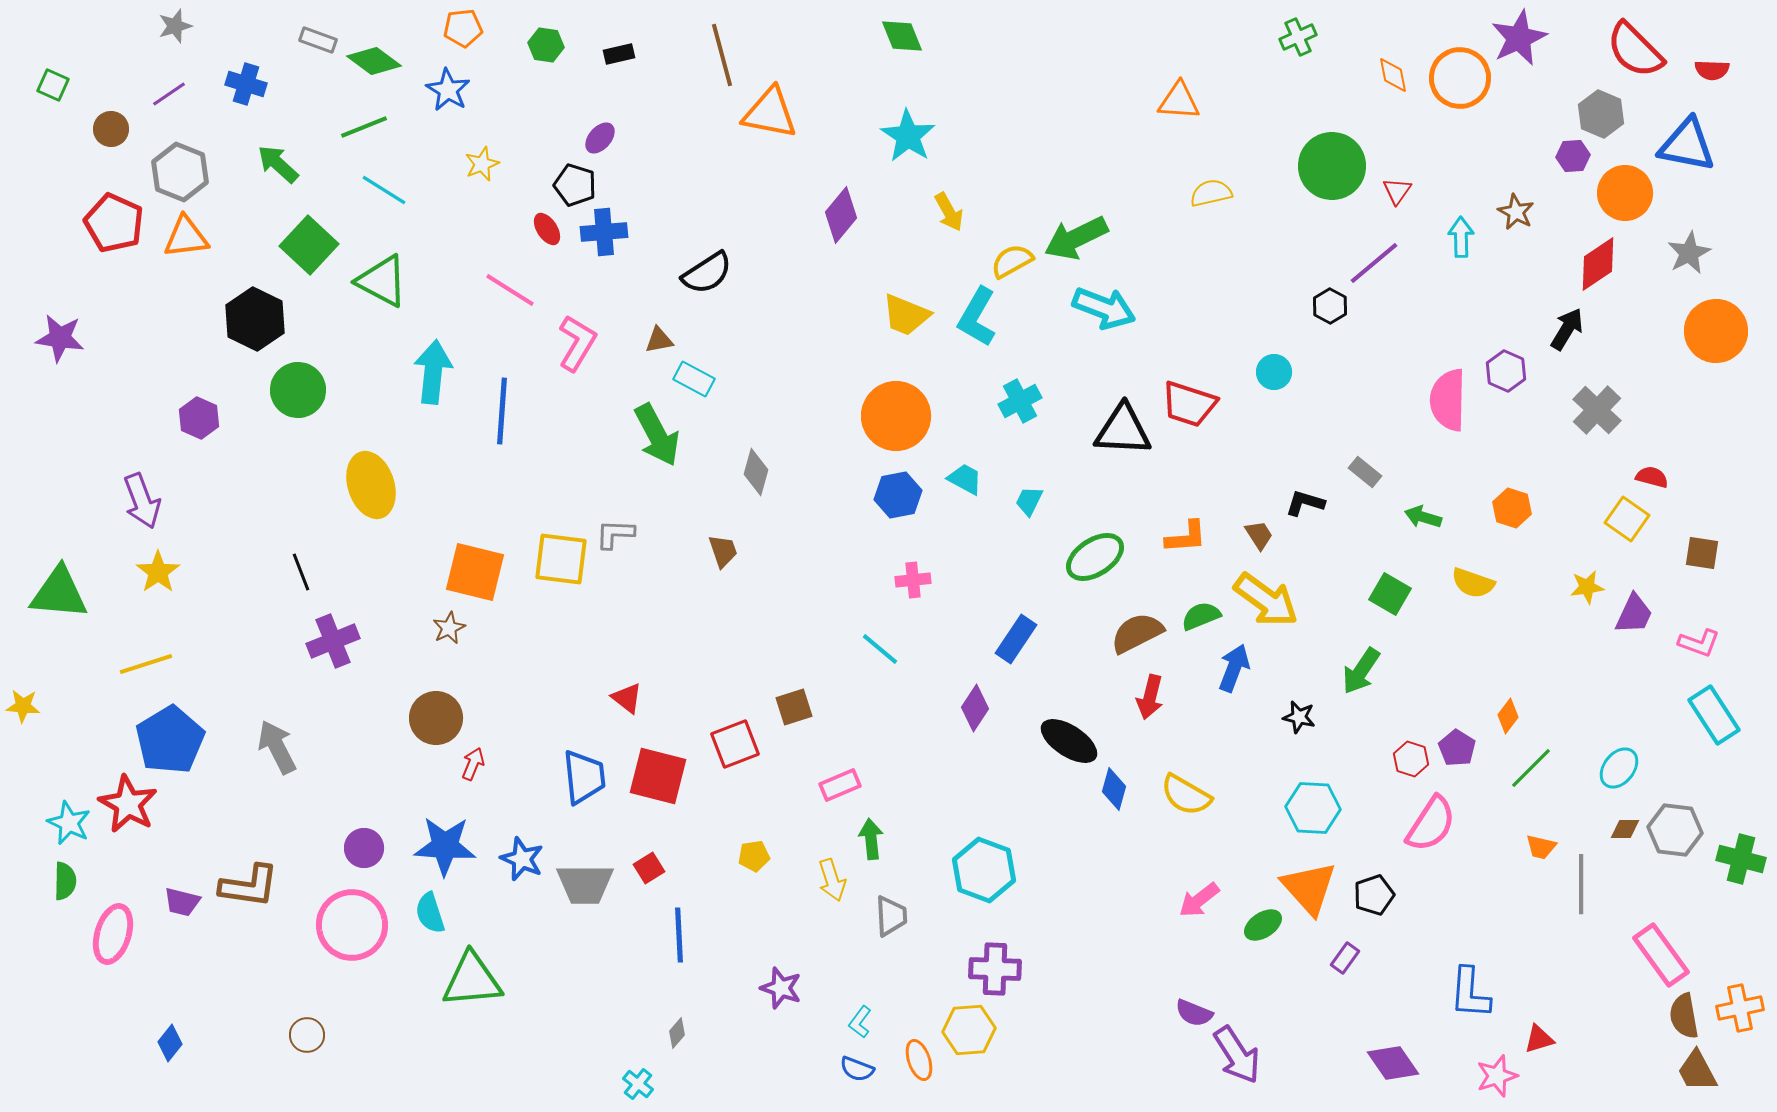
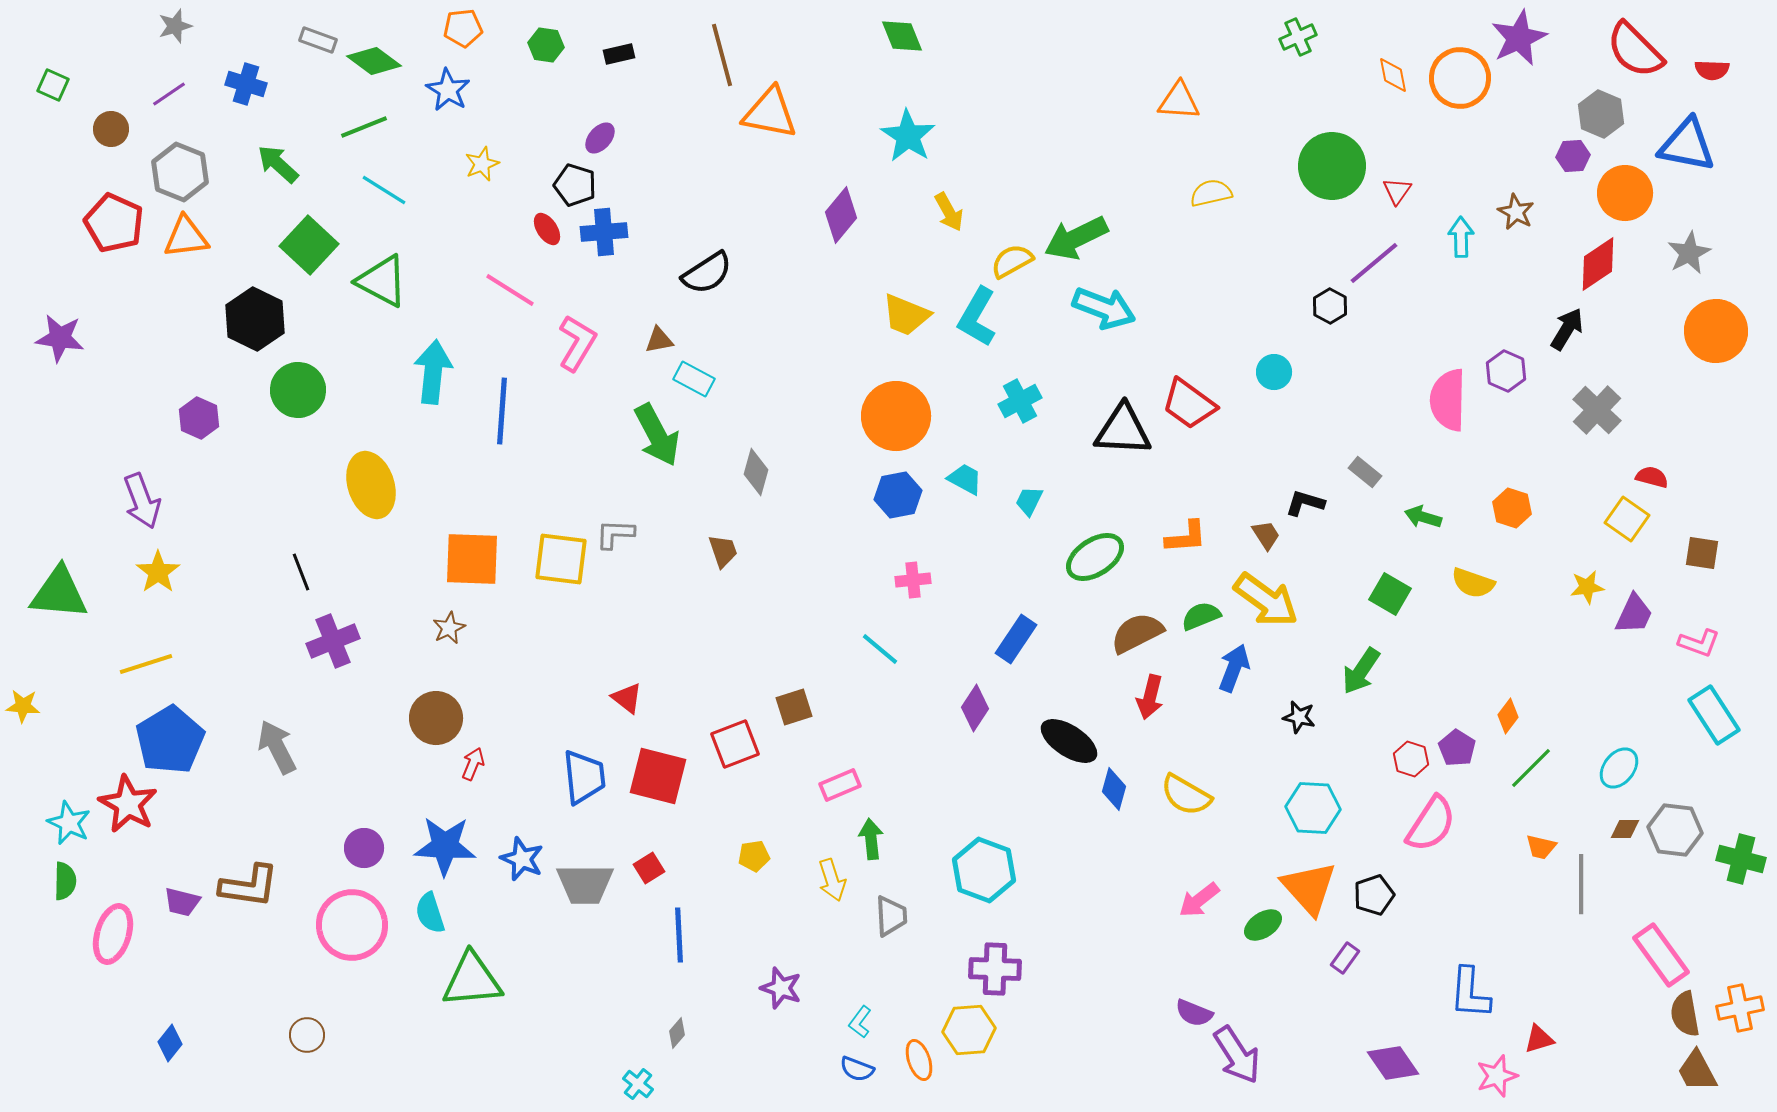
red trapezoid at (1189, 404): rotated 18 degrees clockwise
brown trapezoid at (1259, 535): moved 7 px right
orange square at (475, 572): moved 3 px left, 13 px up; rotated 12 degrees counterclockwise
brown semicircle at (1684, 1016): moved 1 px right, 2 px up
